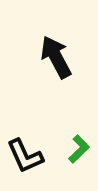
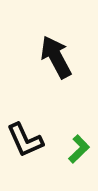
black L-shape: moved 16 px up
